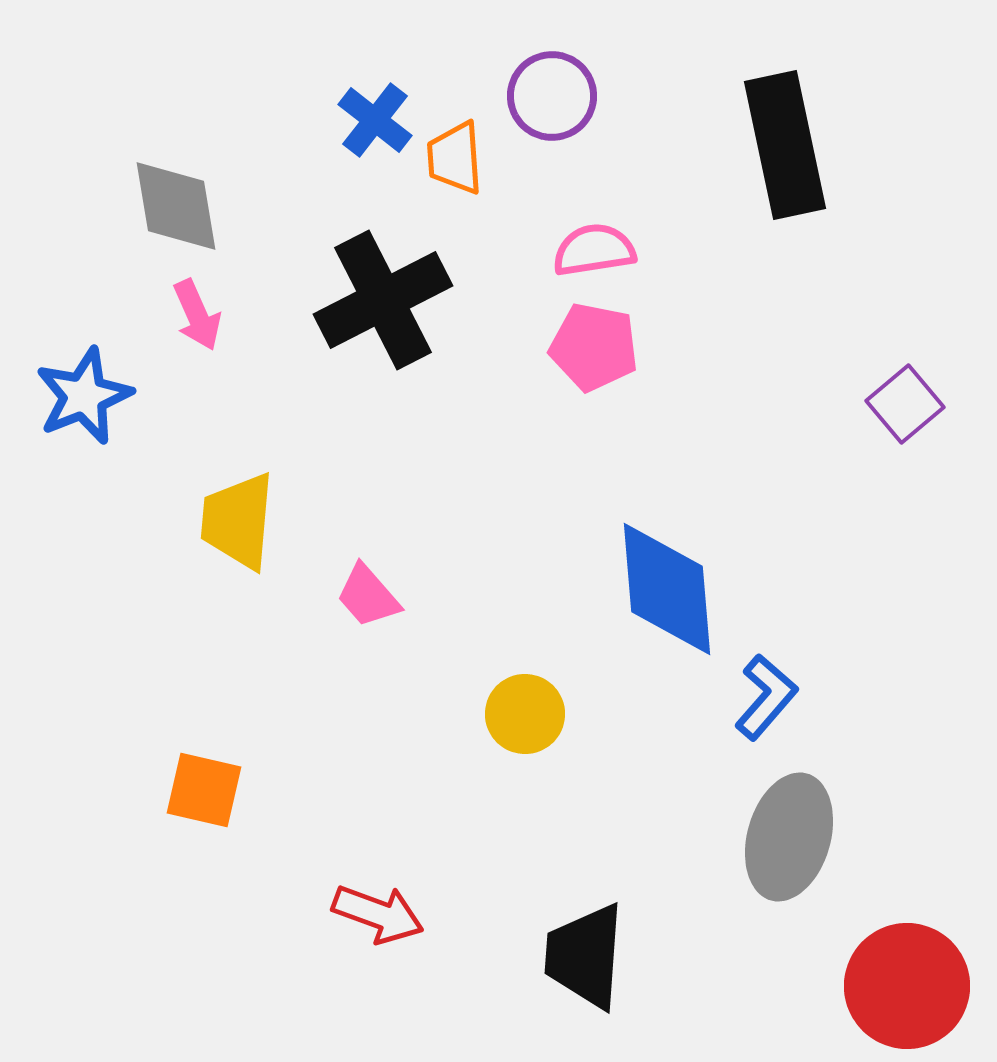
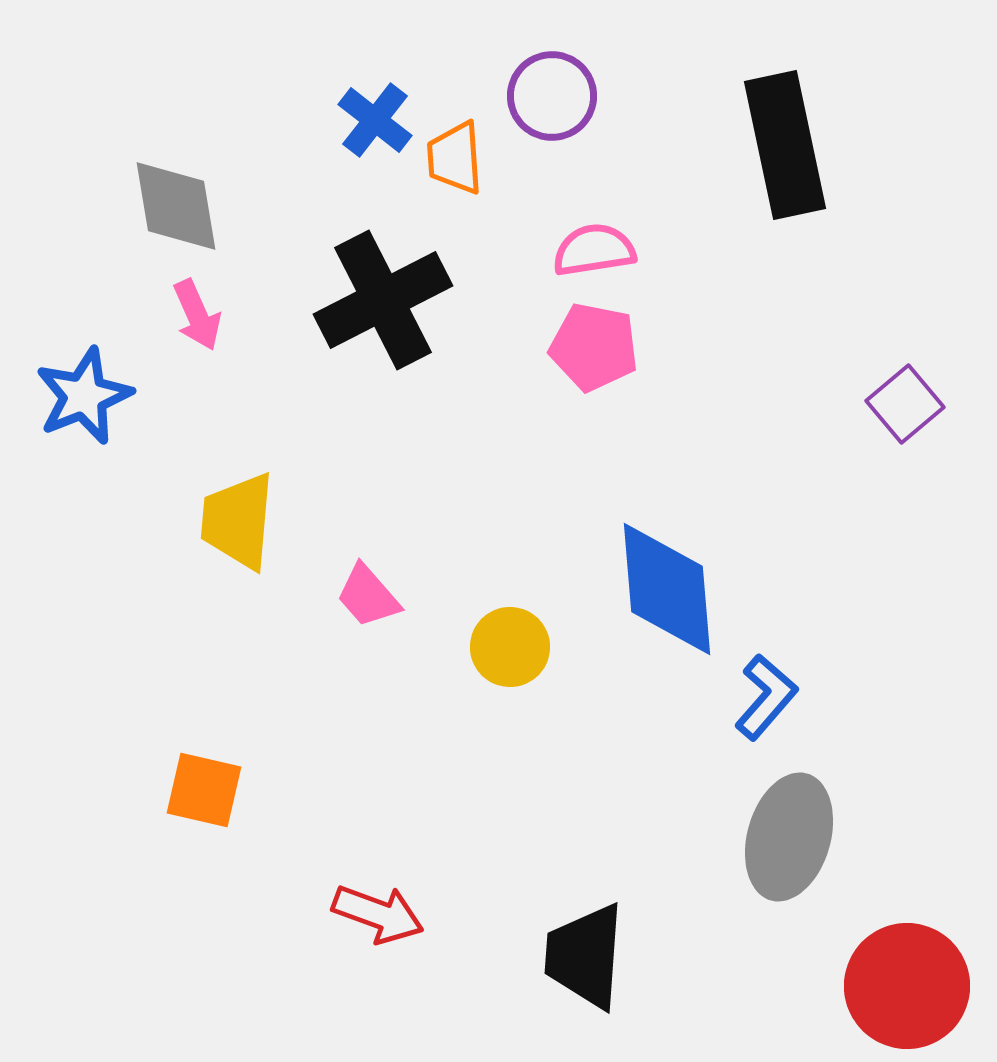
yellow circle: moved 15 px left, 67 px up
